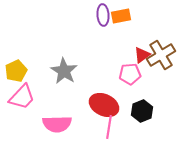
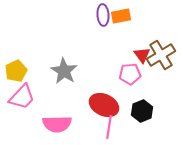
red triangle: rotated 30 degrees counterclockwise
